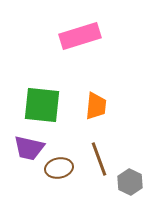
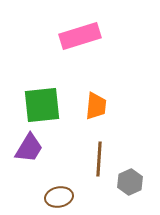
green square: rotated 12 degrees counterclockwise
purple trapezoid: rotated 72 degrees counterclockwise
brown line: rotated 24 degrees clockwise
brown ellipse: moved 29 px down
gray hexagon: rotated 10 degrees clockwise
